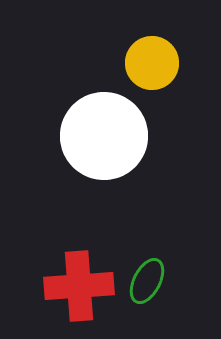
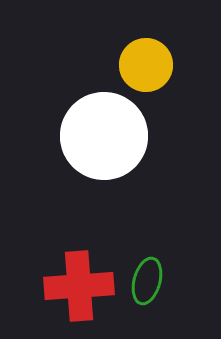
yellow circle: moved 6 px left, 2 px down
green ellipse: rotated 12 degrees counterclockwise
